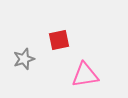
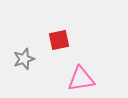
pink triangle: moved 4 px left, 4 px down
